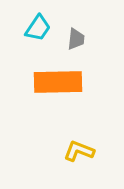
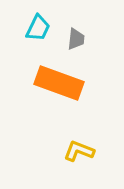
cyan trapezoid: rotated 8 degrees counterclockwise
orange rectangle: moved 1 px right, 1 px down; rotated 21 degrees clockwise
